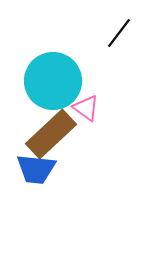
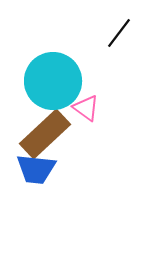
brown rectangle: moved 6 px left
